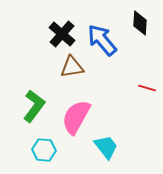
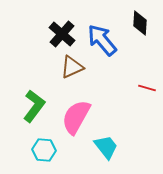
brown triangle: rotated 15 degrees counterclockwise
